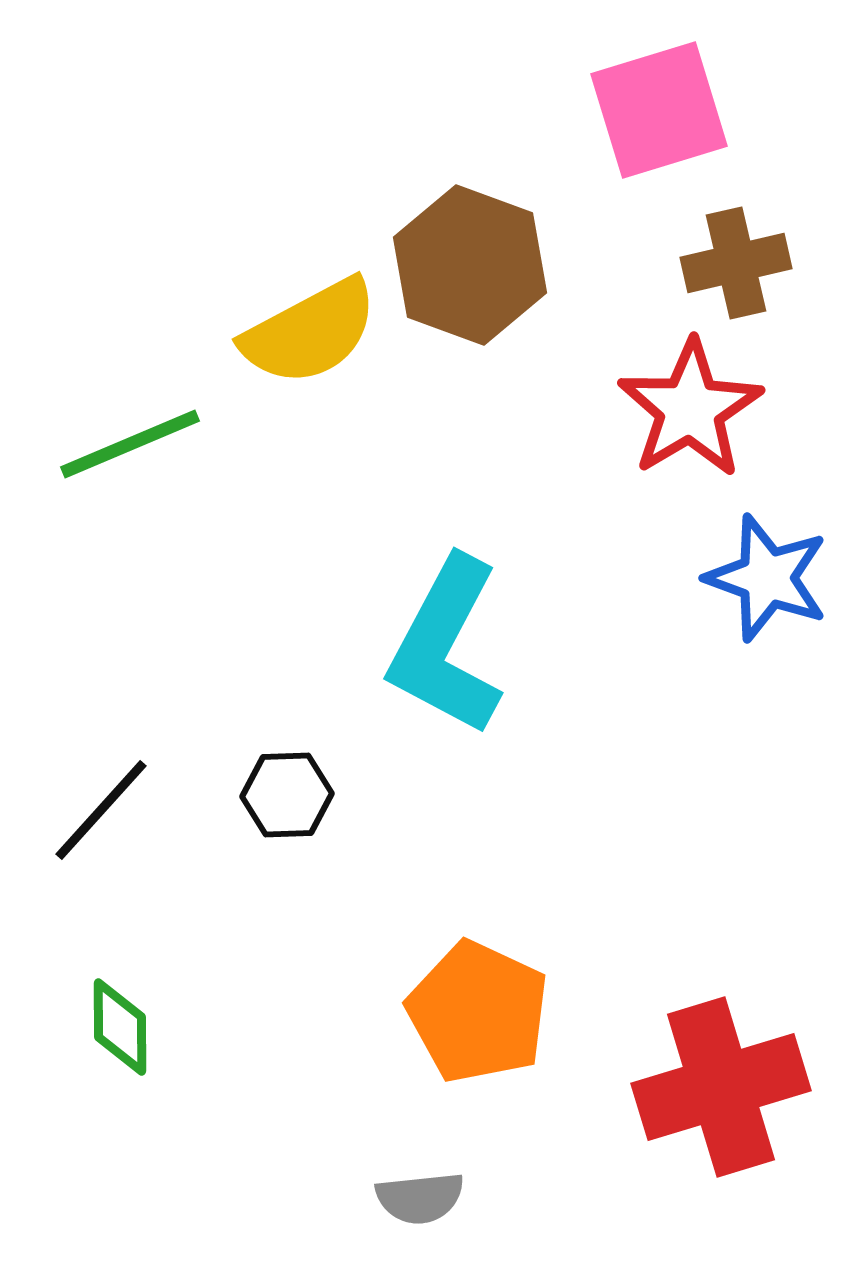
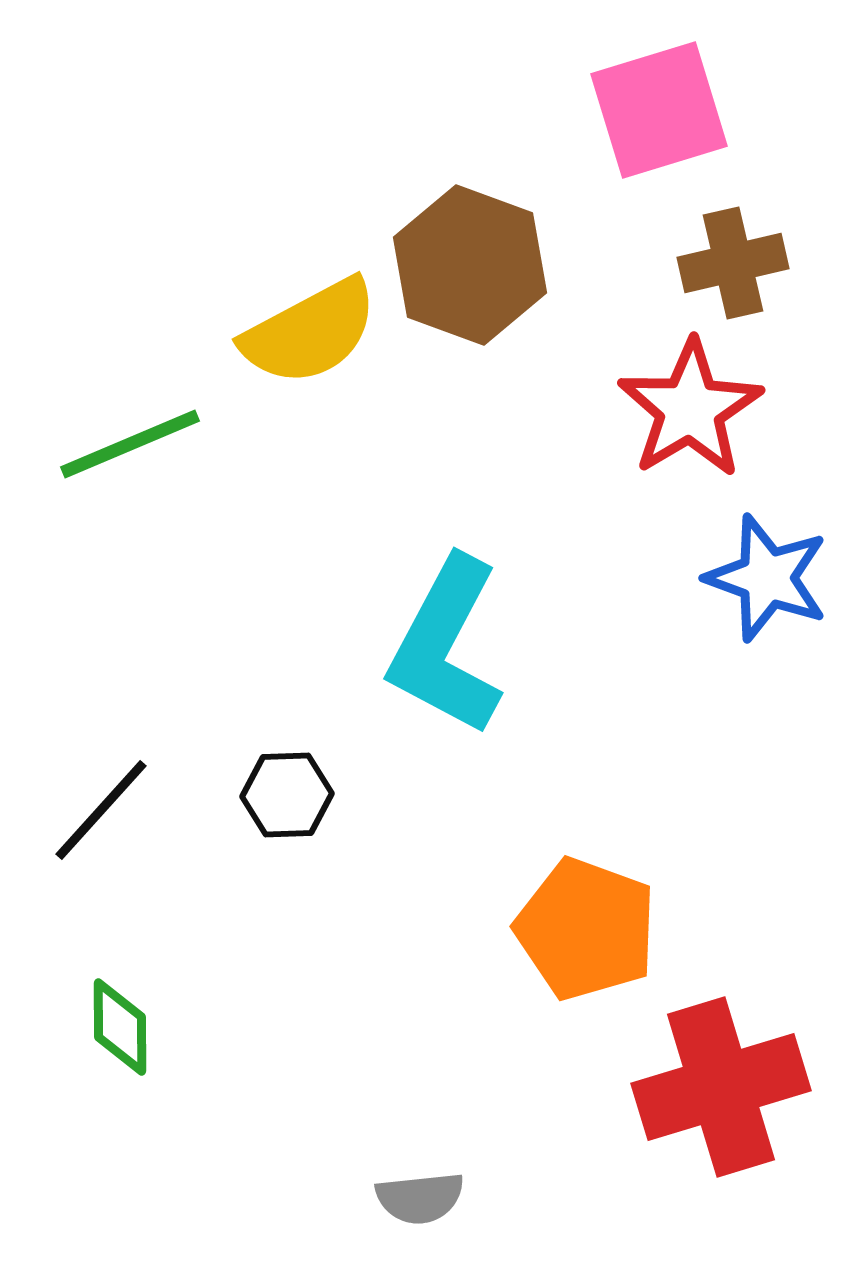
brown cross: moved 3 px left
orange pentagon: moved 108 px right, 83 px up; rotated 5 degrees counterclockwise
